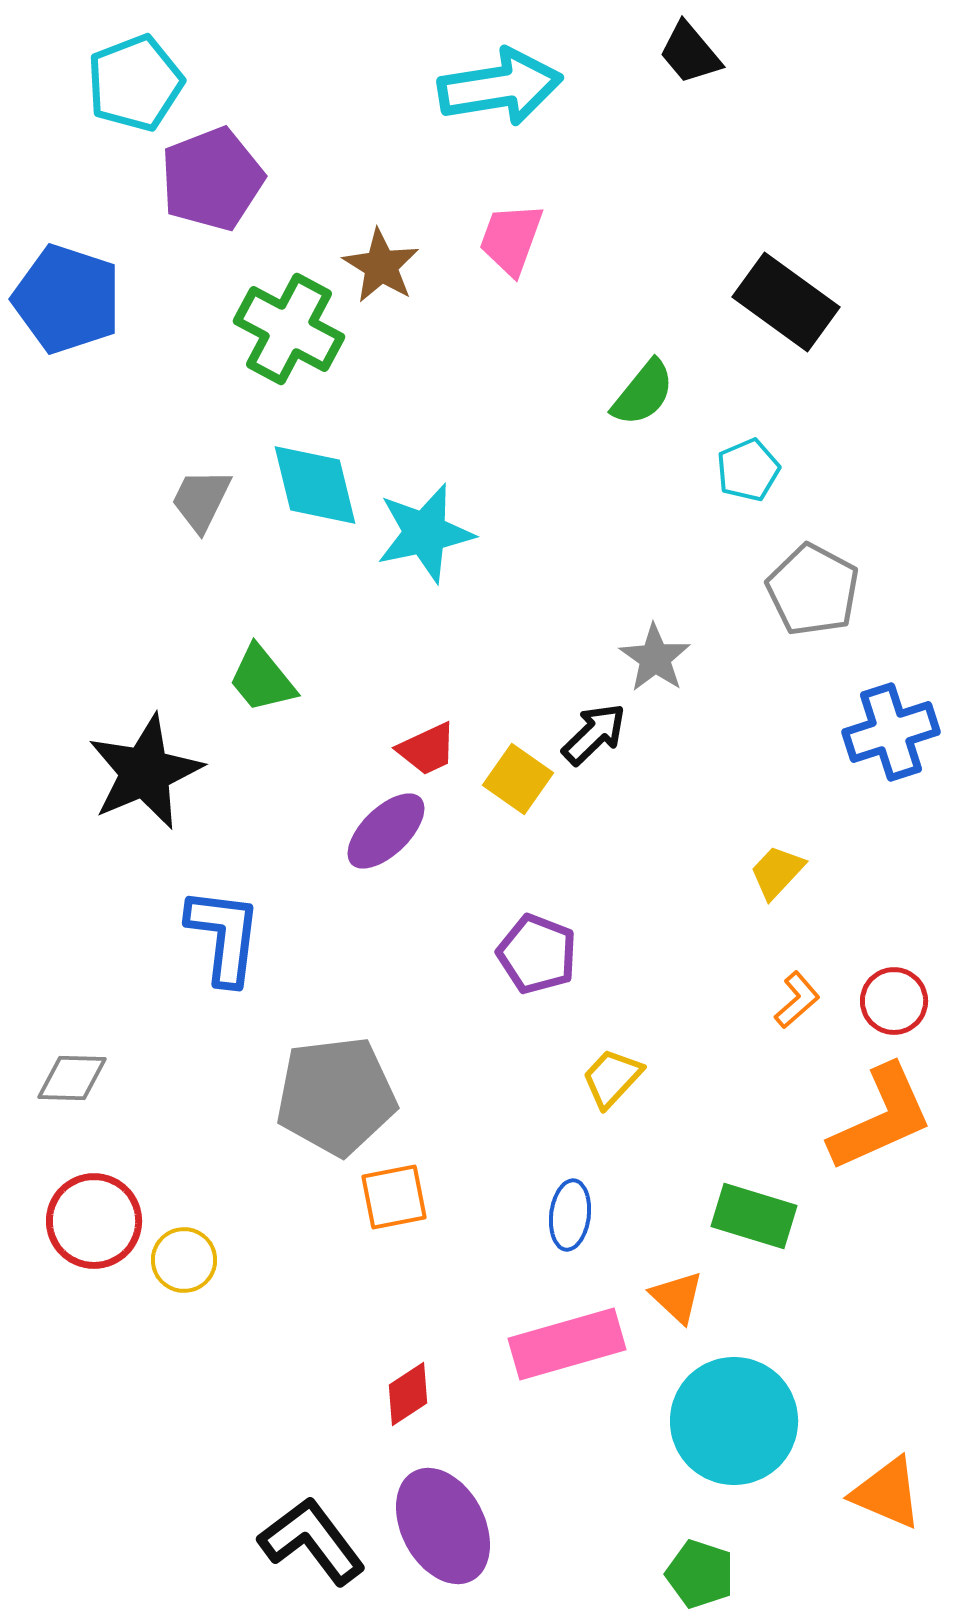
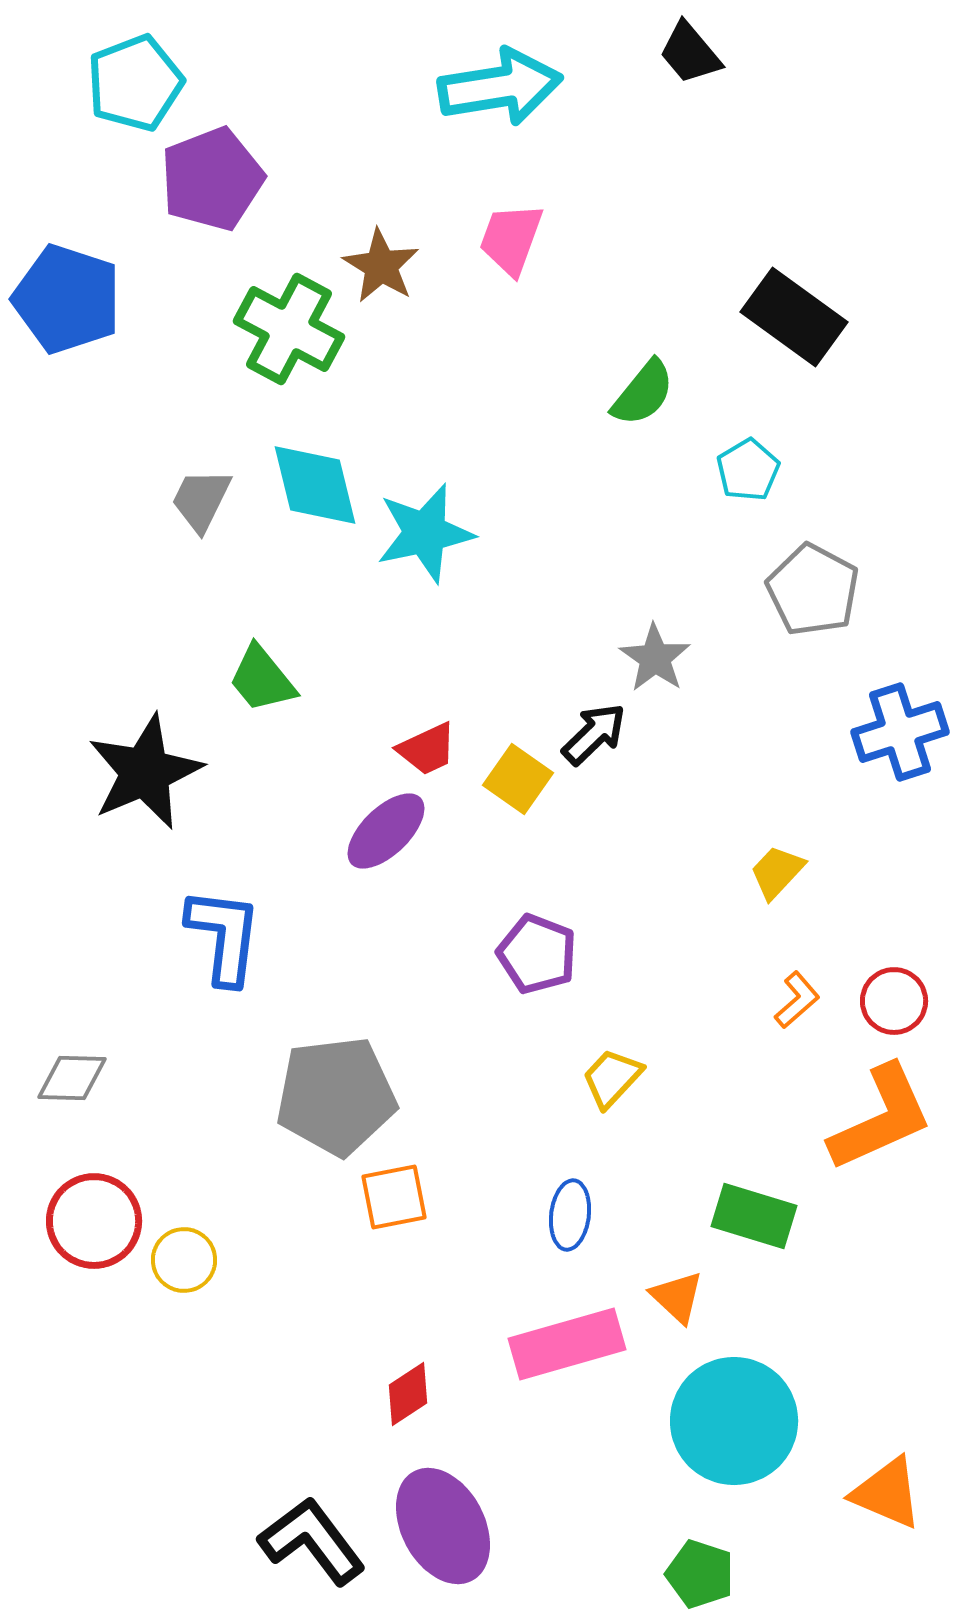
black rectangle at (786, 302): moved 8 px right, 15 px down
cyan pentagon at (748, 470): rotated 8 degrees counterclockwise
blue cross at (891, 732): moved 9 px right
